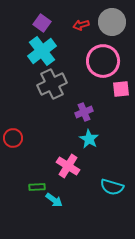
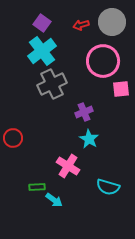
cyan semicircle: moved 4 px left
